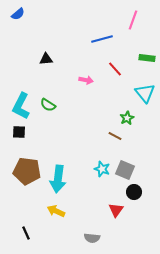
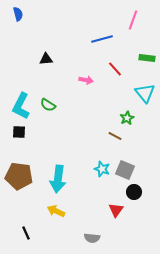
blue semicircle: rotated 64 degrees counterclockwise
brown pentagon: moved 8 px left, 5 px down
